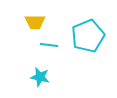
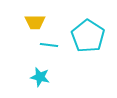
cyan pentagon: rotated 16 degrees counterclockwise
